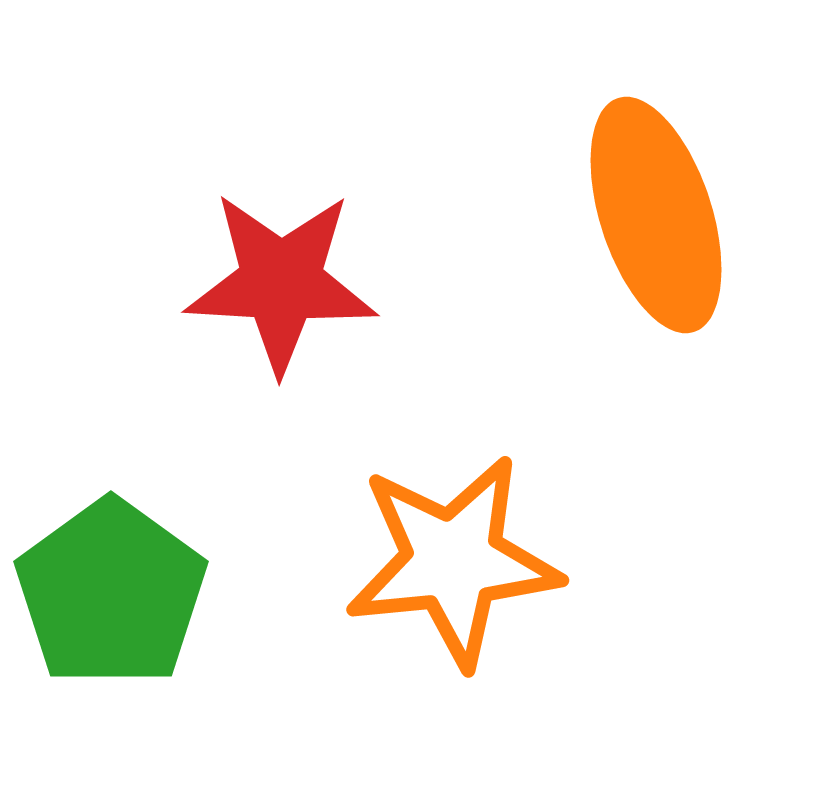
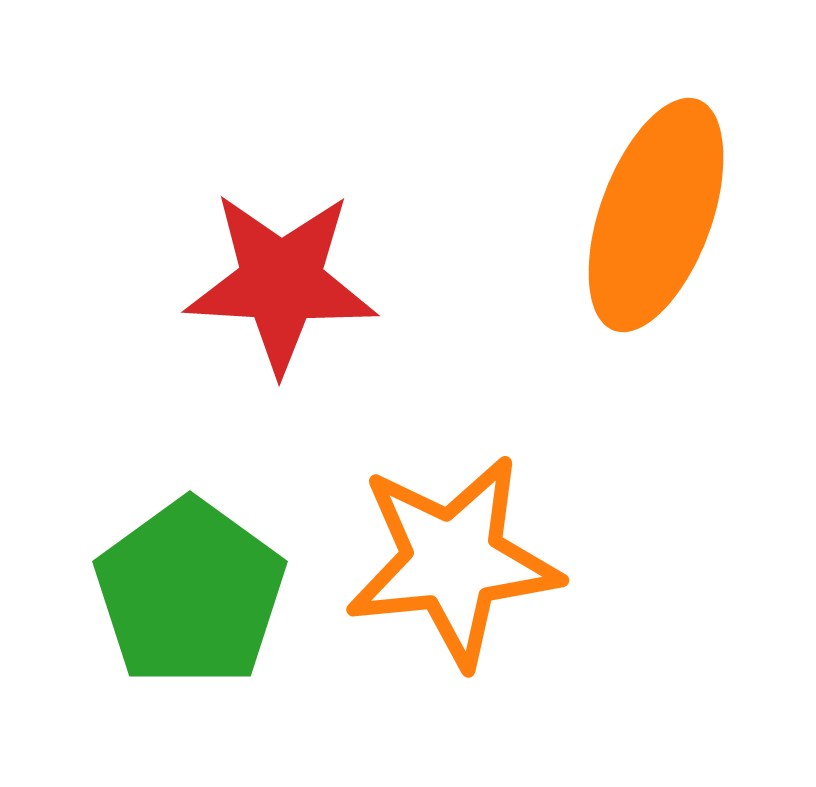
orange ellipse: rotated 38 degrees clockwise
green pentagon: moved 79 px right
